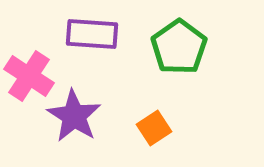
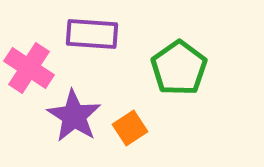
green pentagon: moved 21 px down
pink cross: moved 8 px up
orange square: moved 24 px left
